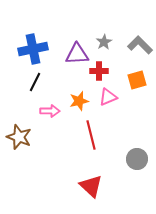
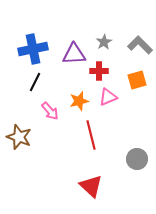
purple triangle: moved 3 px left
pink arrow: rotated 48 degrees clockwise
